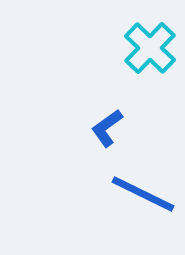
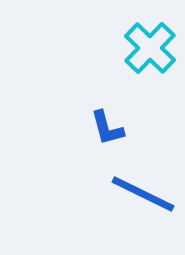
blue L-shape: rotated 69 degrees counterclockwise
